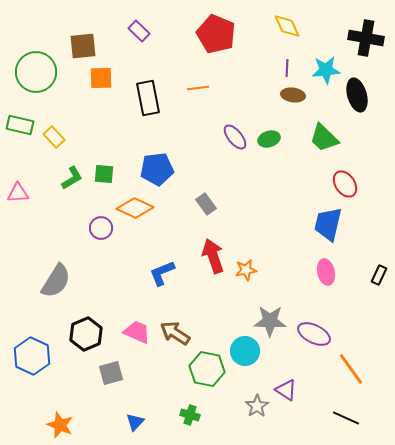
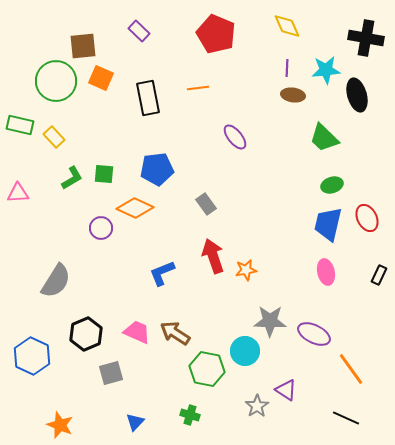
green circle at (36, 72): moved 20 px right, 9 px down
orange square at (101, 78): rotated 25 degrees clockwise
green ellipse at (269, 139): moved 63 px right, 46 px down
red ellipse at (345, 184): moved 22 px right, 34 px down; rotated 8 degrees clockwise
